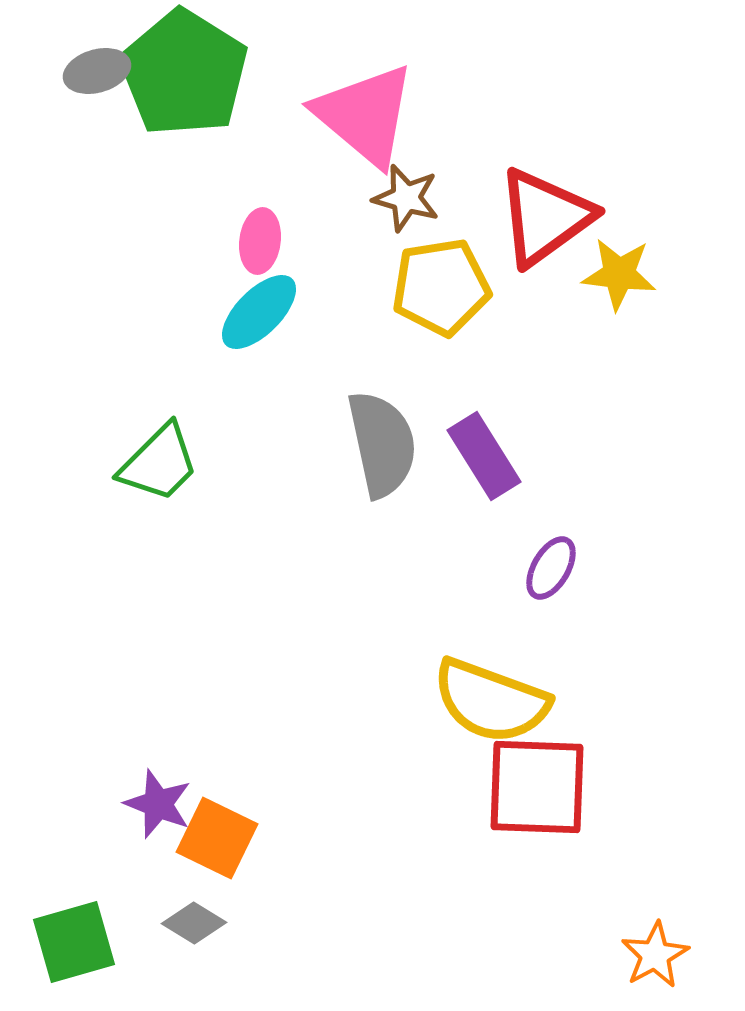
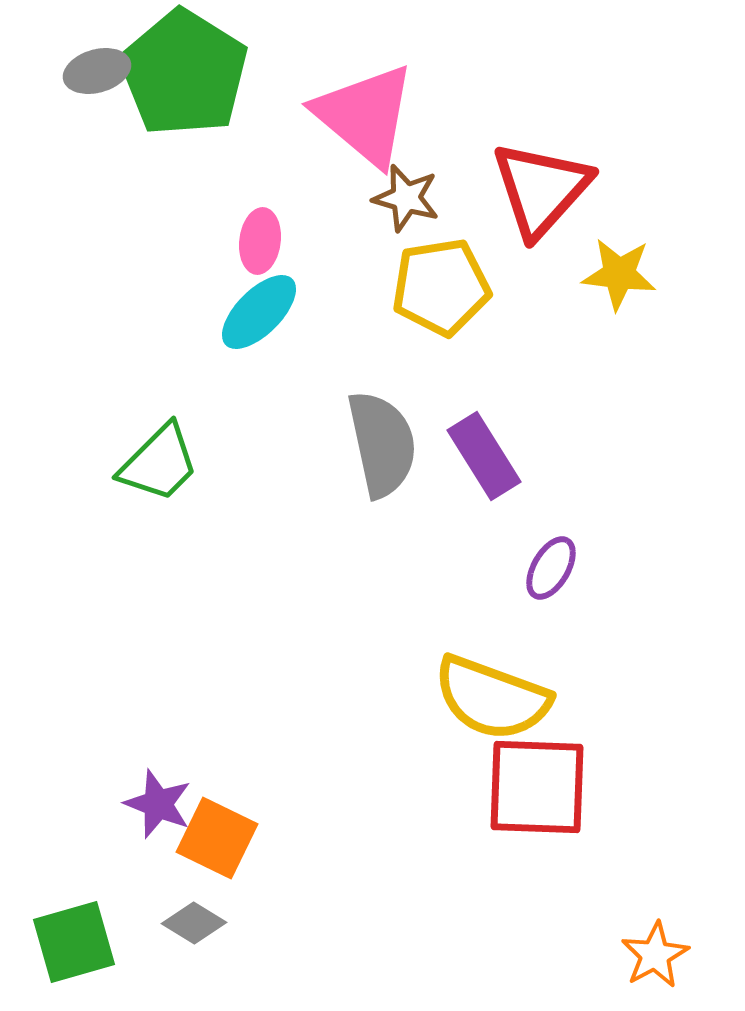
red triangle: moved 4 px left, 28 px up; rotated 12 degrees counterclockwise
yellow semicircle: moved 1 px right, 3 px up
